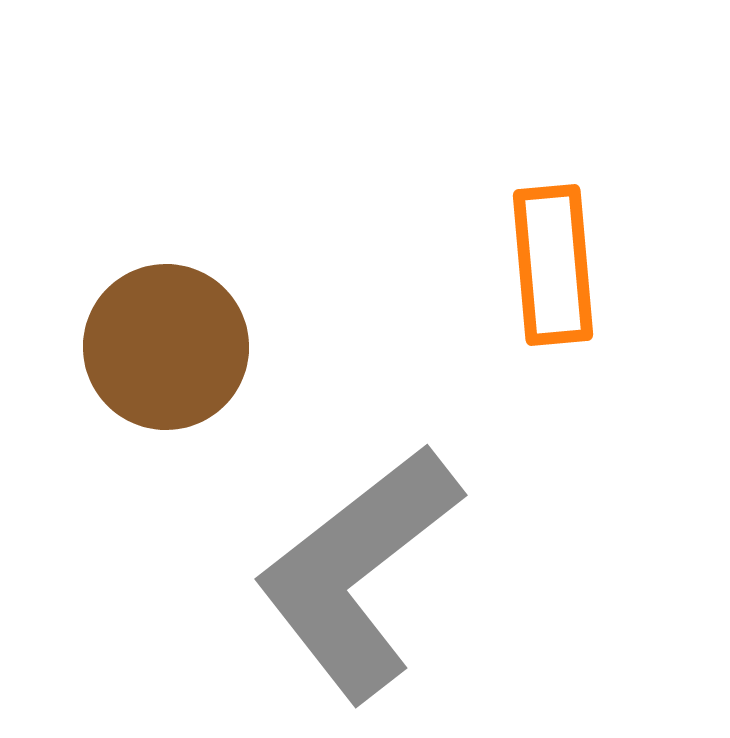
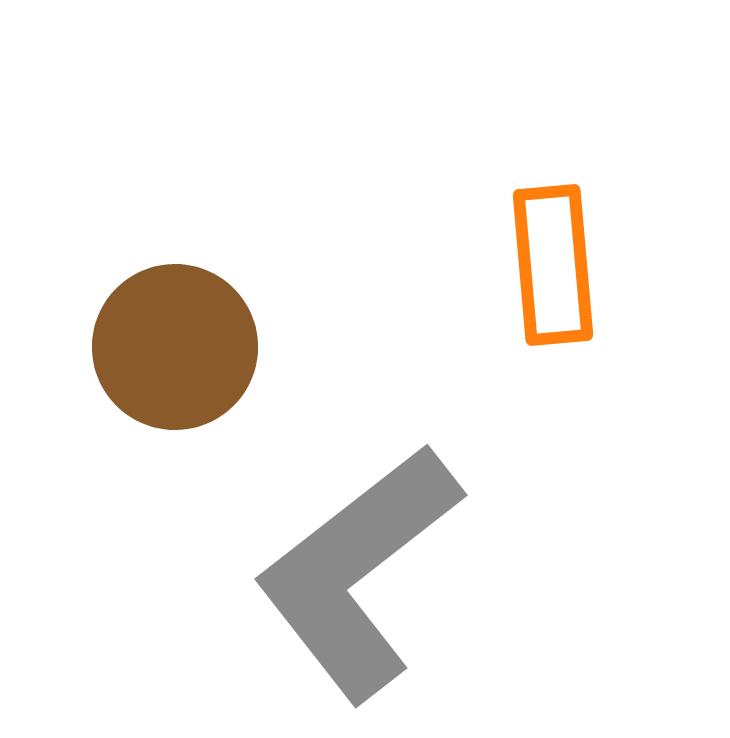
brown circle: moved 9 px right
